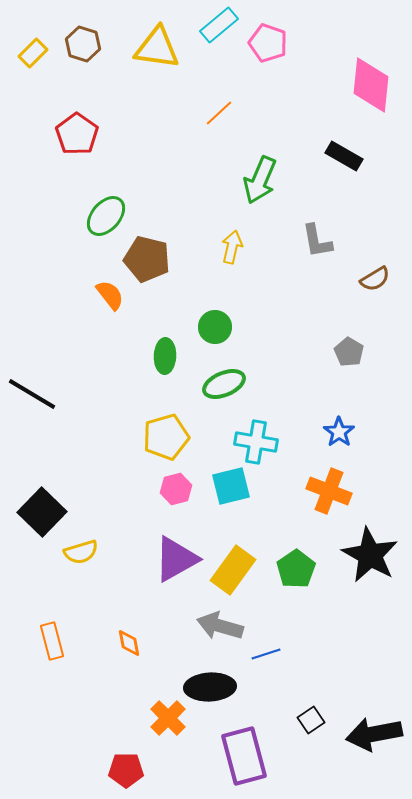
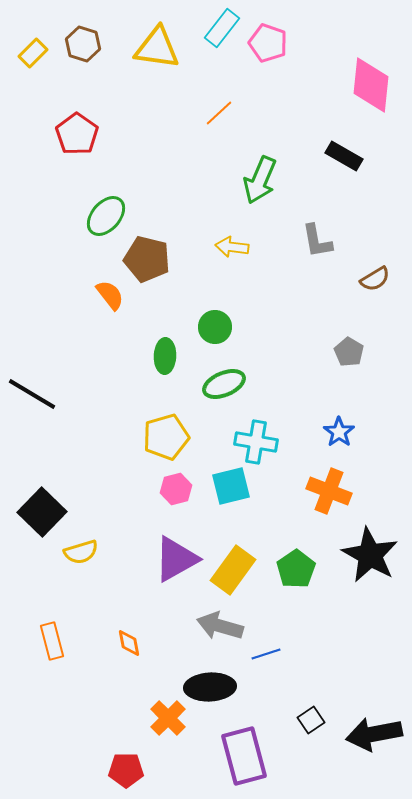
cyan rectangle at (219, 25): moved 3 px right, 3 px down; rotated 12 degrees counterclockwise
yellow arrow at (232, 247): rotated 96 degrees counterclockwise
